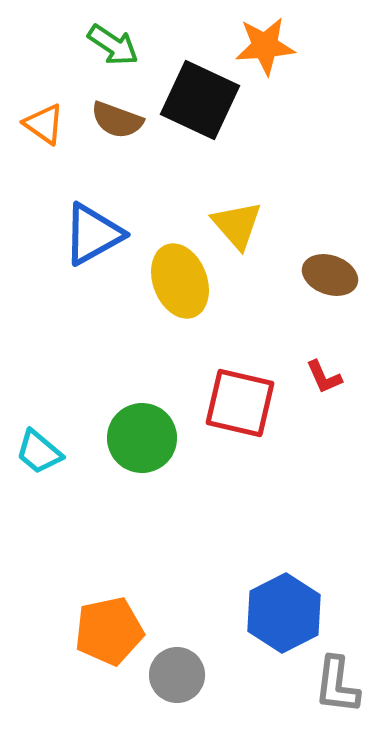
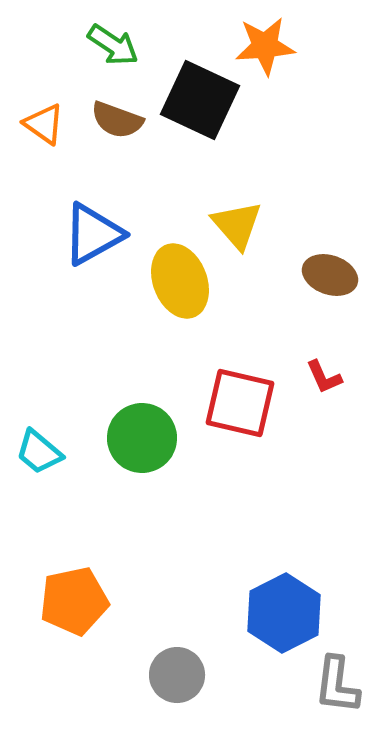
orange pentagon: moved 35 px left, 30 px up
